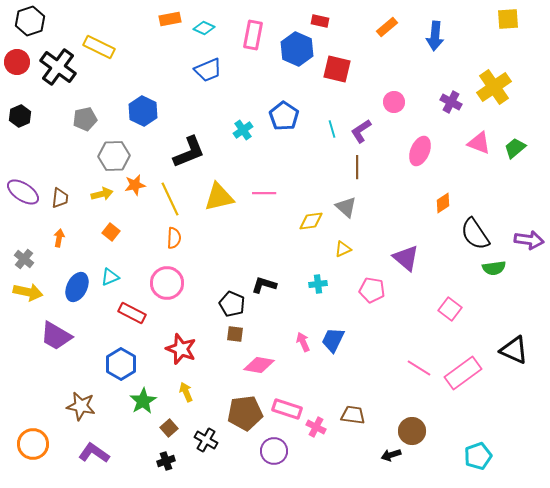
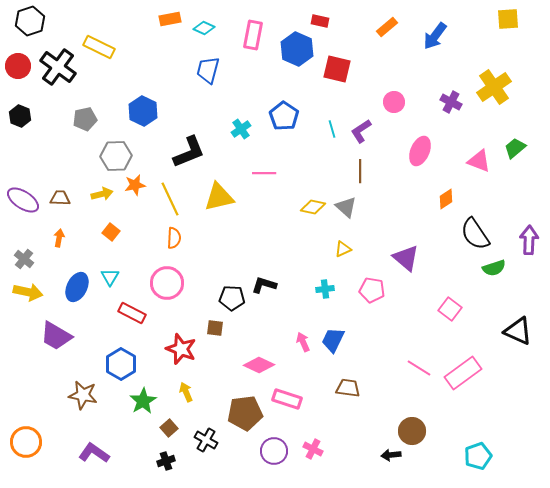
blue arrow at (435, 36): rotated 32 degrees clockwise
red circle at (17, 62): moved 1 px right, 4 px down
blue trapezoid at (208, 70): rotated 128 degrees clockwise
black hexagon at (20, 116): rotated 15 degrees counterclockwise
cyan cross at (243, 130): moved 2 px left, 1 px up
pink triangle at (479, 143): moved 18 px down
gray hexagon at (114, 156): moved 2 px right
brown line at (357, 167): moved 3 px right, 4 px down
purple ellipse at (23, 192): moved 8 px down
pink line at (264, 193): moved 20 px up
brown trapezoid at (60, 198): rotated 95 degrees counterclockwise
orange diamond at (443, 203): moved 3 px right, 4 px up
yellow diamond at (311, 221): moved 2 px right, 14 px up; rotated 20 degrees clockwise
purple arrow at (529, 240): rotated 96 degrees counterclockwise
green semicircle at (494, 268): rotated 10 degrees counterclockwise
cyan triangle at (110, 277): rotated 36 degrees counterclockwise
cyan cross at (318, 284): moved 7 px right, 5 px down
black pentagon at (232, 304): moved 6 px up; rotated 20 degrees counterclockwise
brown square at (235, 334): moved 20 px left, 6 px up
black triangle at (514, 350): moved 4 px right, 19 px up
pink diamond at (259, 365): rotated 16 degrees clockwise
brown star at (81, 406): moved 2 px right, 11 px up
pink rectangle at (287, 409): moved 10 px up
brown trapezoid at (353, 415): moved 5 px left, 27 px up
pink cross at (316, 427): moved 3 px left, 22 px down
orange circle at (33, 444): moved 7 px left, 2 px up
black arrow at (391, 455): rotated 12 degrees clockwise
